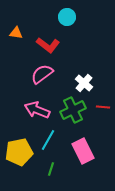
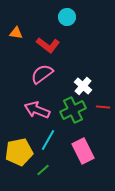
white cross: moved 1 px left, 3 px down
green line: moved 8 px left, 1 px down; rotated 32 degrees clockwise
